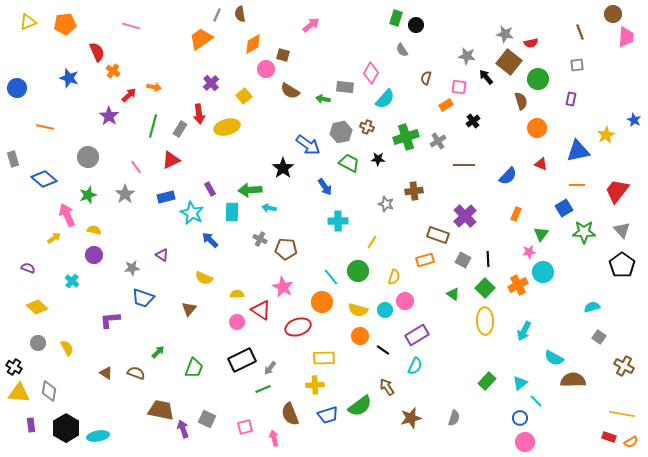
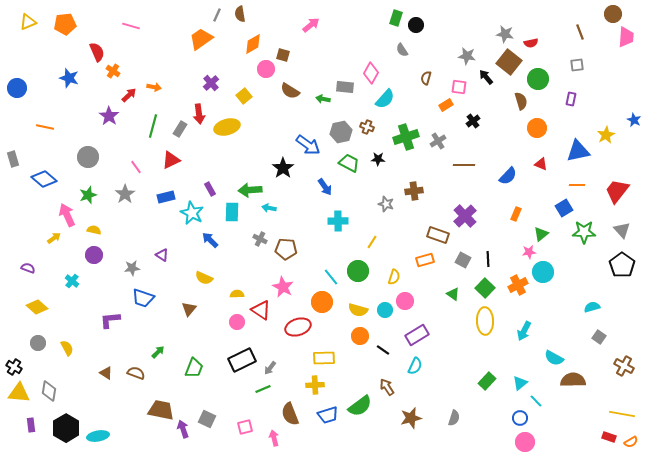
green triangle at (541, 234): rotated 14 degrees clockwise
